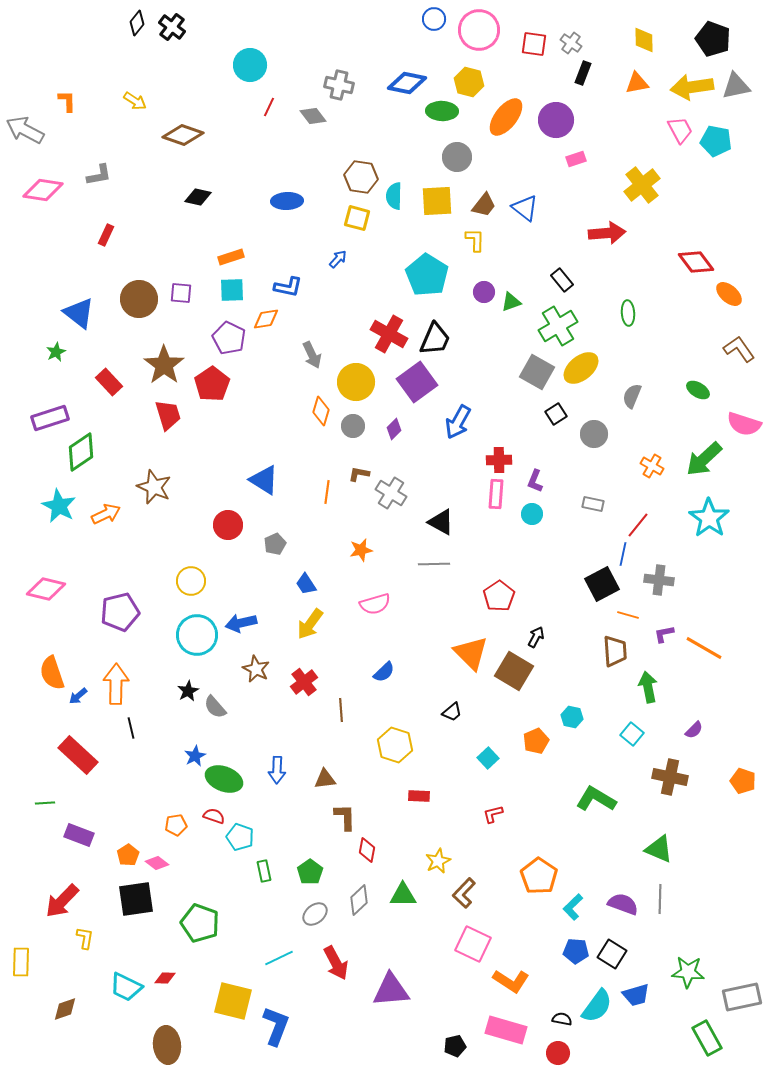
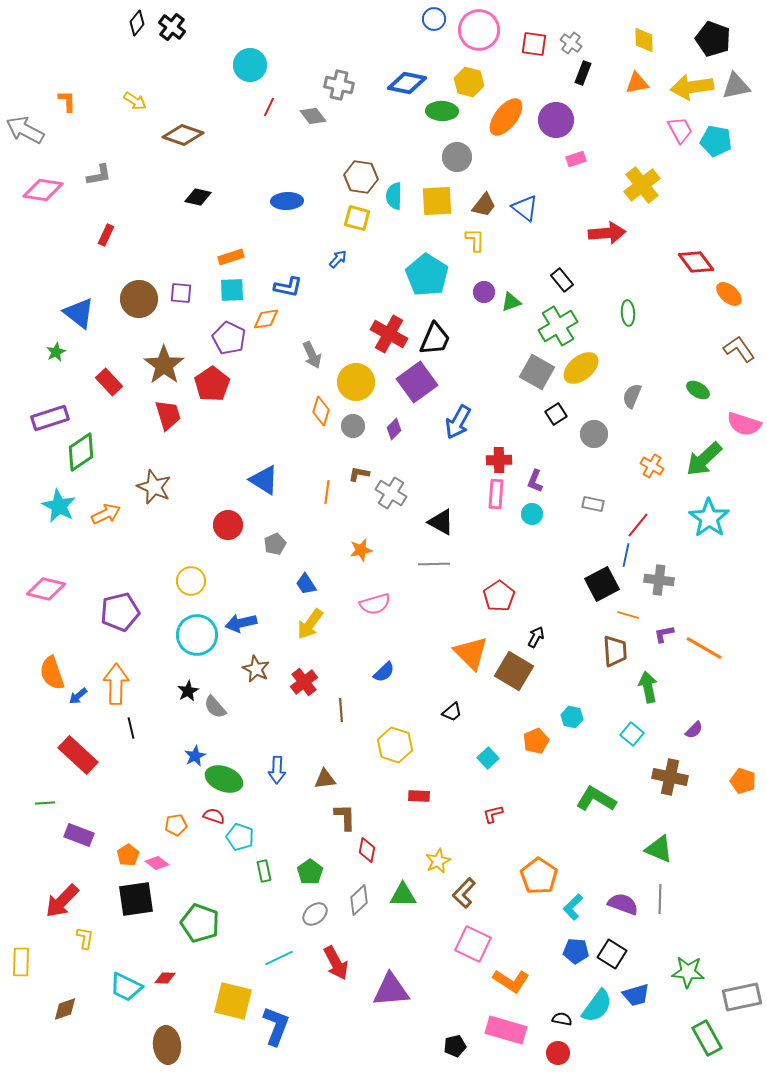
blue line at (623, 554): moved 3 px right, 1 px down
